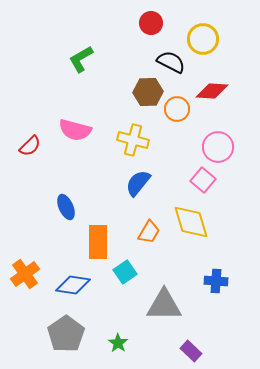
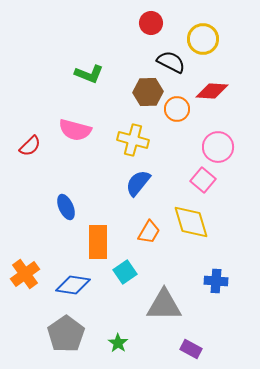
green L-shape: moved 8 px right, 15 px down; rotated 128 degrees counterclockwise
purple rectangle: moved 2 px up; rotated 15 degrees counterclockwise
